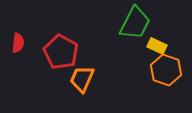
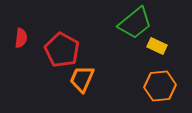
green trapezoid: rotated 24 degrees clockwise
red semicircle: moved 3 px right, 5 px up
red pentagon: moved 1 px right, 2 px up
orange hexagon: moved 6 px left, 16 px down; rotated 24 degrees counterclockwise
